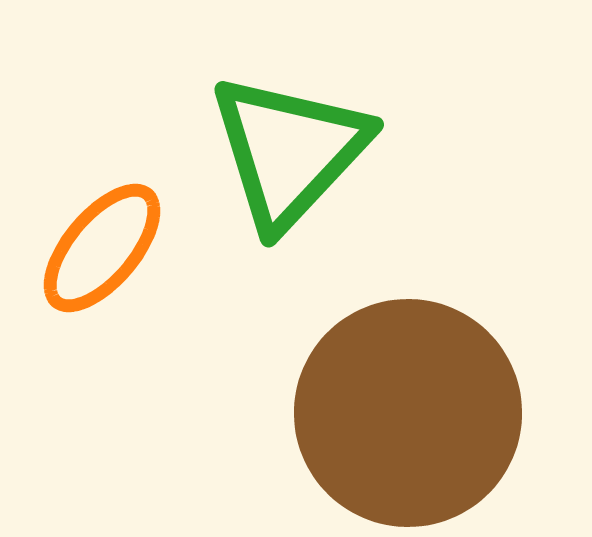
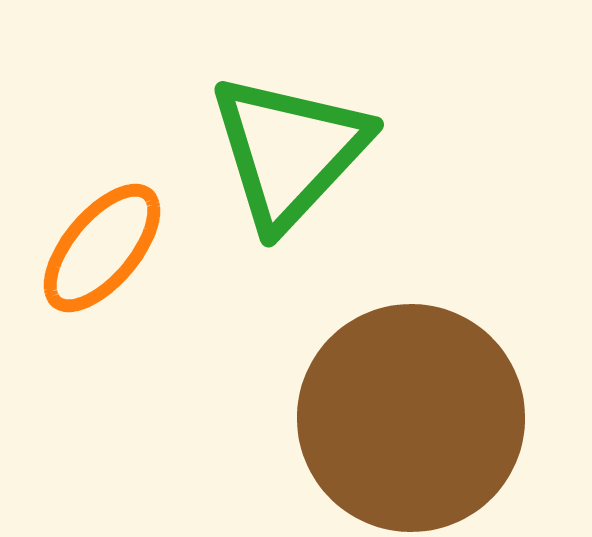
brown circle: moved 3 px right, 5 px down
